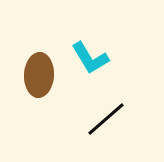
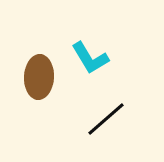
brown ellipse: moved 2 px down
